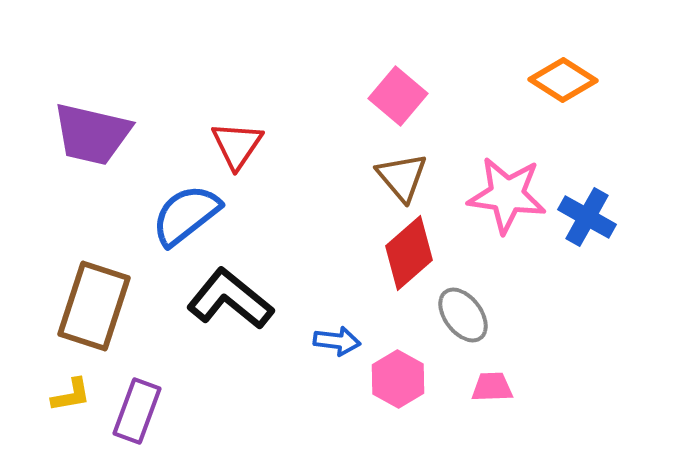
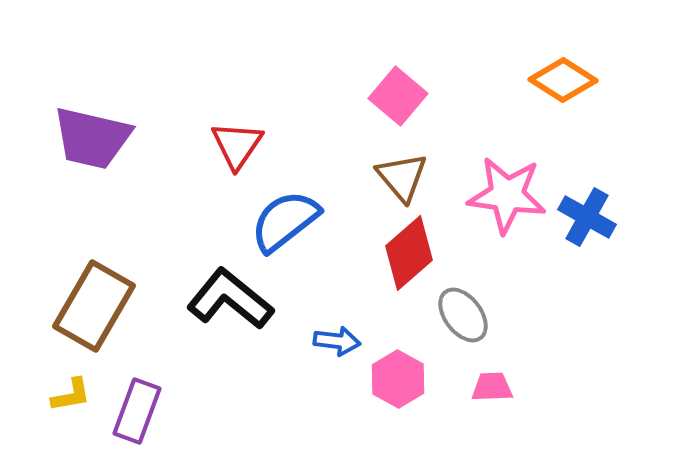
purple trapezoid: moved 4 px down
blue semicircle: moved 99 px right, 6 px down
brown rectangle: rotated 12 degrees clockwise
